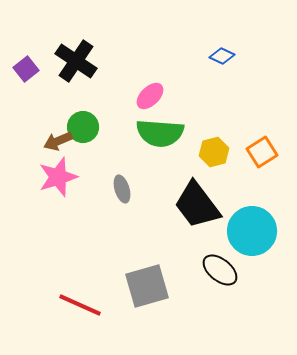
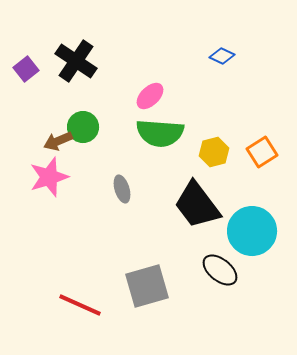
pink star: moved 9 px left
